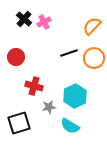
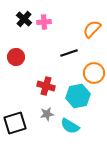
pink cross: rotated 24 degrees clockwise
orange semicircle: moved 3 px down
orange circle: moved 15 px down
red cross: moved 12 px right
cyan hexagon: moved 3 px right; rotated 15 degrees clockwise
gray star: moved 2 px left, 7 px down
black square: moved 4 px left
